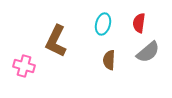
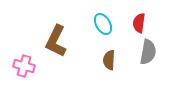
cyan ellipse: rotated 45 degrees counterclockwise
gray semicircle: rotated 40 degrees counterclockwise
